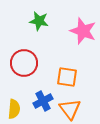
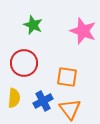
green star: moved 6 px left, 4 px down; rotated 12 degrees clockwise
yellow semicircle: moved 11 px up
